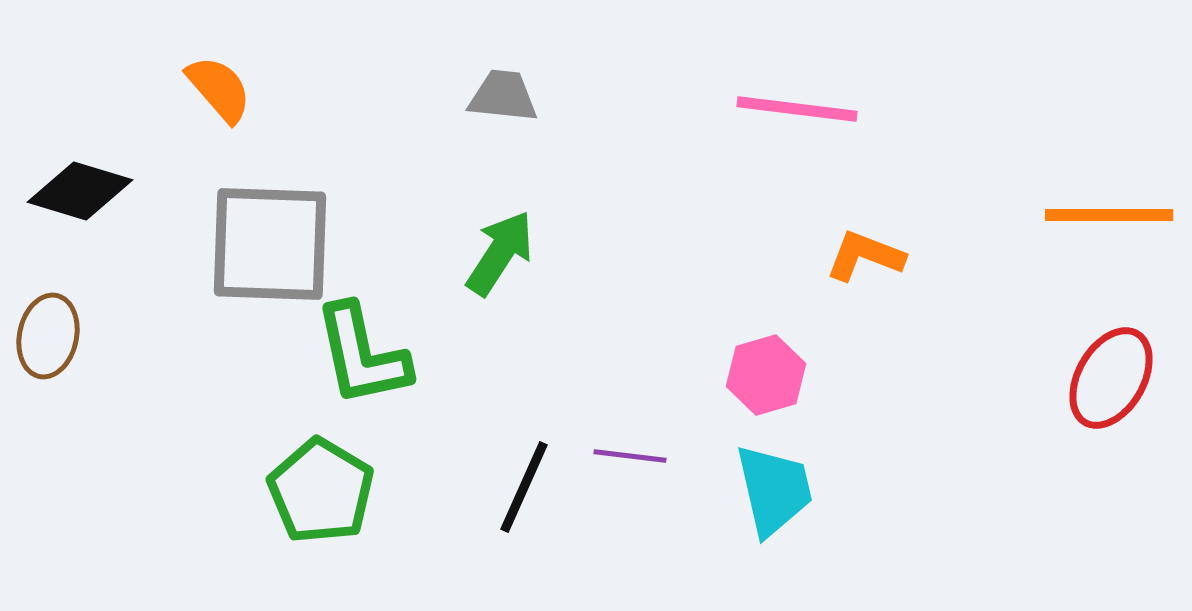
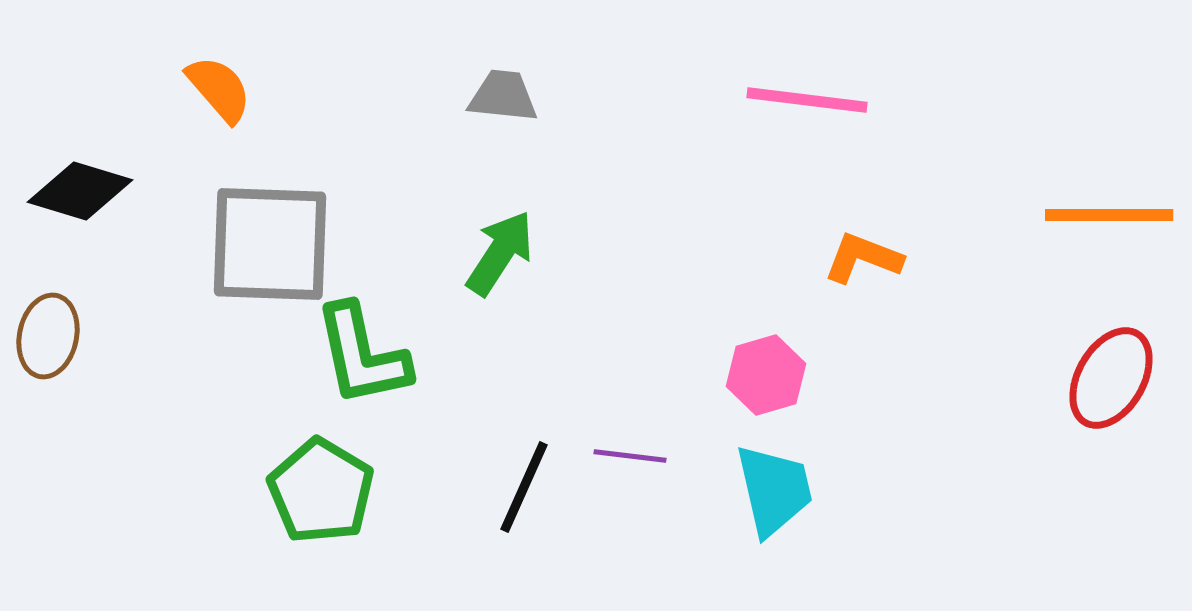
pink line: moved 10 px right, 9 px up
orange L-shape: moved 2 px left, 2 px down
